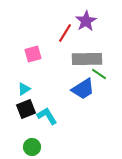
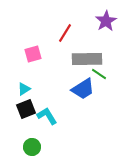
purple star: moved 20 px right
